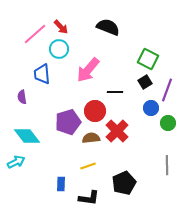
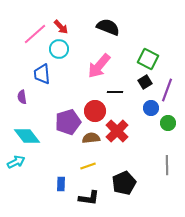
pink arrow: moved 11 px right, 4 px up
